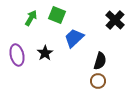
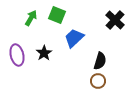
black star: moved 1 px left
